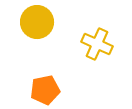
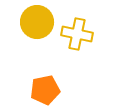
yellow cross: moved 20 px left, 10 px up; rotated 12 degrees counterclockwise
